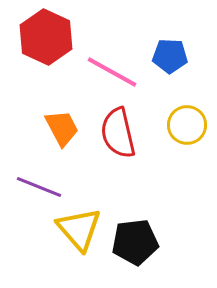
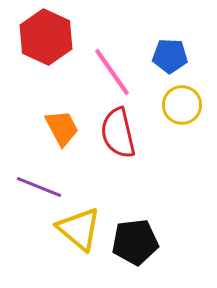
pink line: rotated 26 degrees clockwise
yellow circle: moved 5 px left, 20 px up
yellow triangle: rotated 9 degrees counterclockwise
